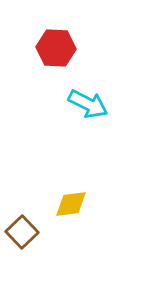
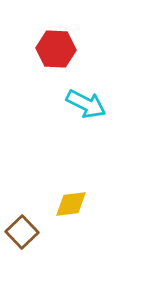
red hexagon: moved 1 px down
cyan arrow: moved 2 px left
